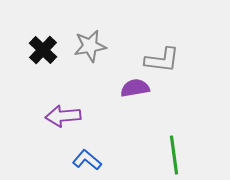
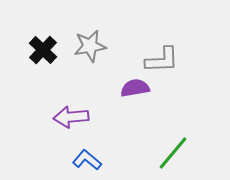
gray L-shape: rotated 9 degrees counterclockwise
purple arrow: moved 8 px right, 1 px down
green line: moved 1 px left, 2 px up; rotated 48 degrees clockwise
